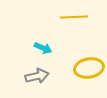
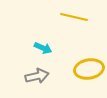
yellow line: rotated 16 degrees clockwise
yellow ellipse: moved 1 px down
